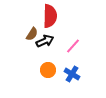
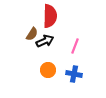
pink line: moved 2 px right; rotated 21 degrees counterclockwise
blue cross: moved 2 px right; rotated 21 degrees counterclockwise
